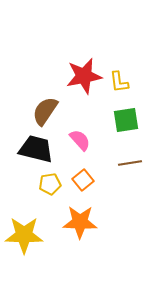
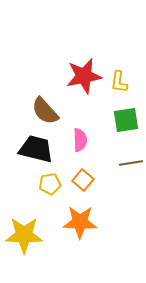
yellow L-shape: rotated 15 degrees clockwise
brown semicircle: rotated 76 degrees counterclockwise
pink semicircle: rotated 40 degrees clockwise
brown line: moved 1 px right
orange square: rotated 10 degrees counterclockwise
